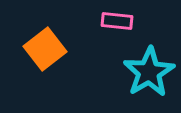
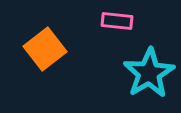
cyan star: moved 1 px down
